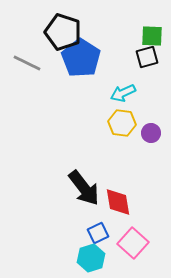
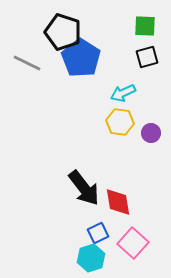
green square: moved 7 px left, 10 px up
yellow hexagon: moved 2 px left, 1 px up
